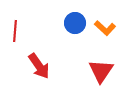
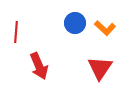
red line: moved 1 px right, 1 px down
red arrow: rotated 12 degrees clockwise
red triangle: moved 1 px left, 3 px up
